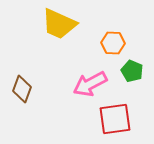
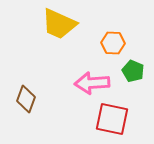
green pentagon: moved 1 px right
pink arrow: moved 2 px right, 1 px up; rotated 24 degrees clockwise
brown diamond: moved 4 px right, 10 px down
red square: moved 3 px left; rotated 20 degrees clockwise
